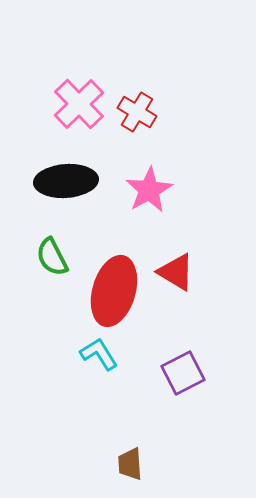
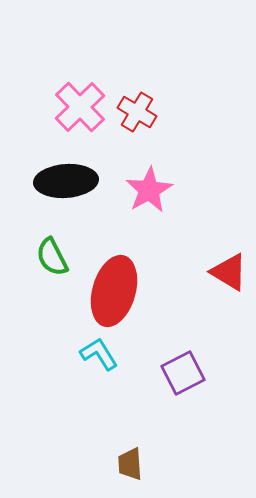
pink cross: moved 1 px right, 3 px down
red triangle: moved 53 px right
